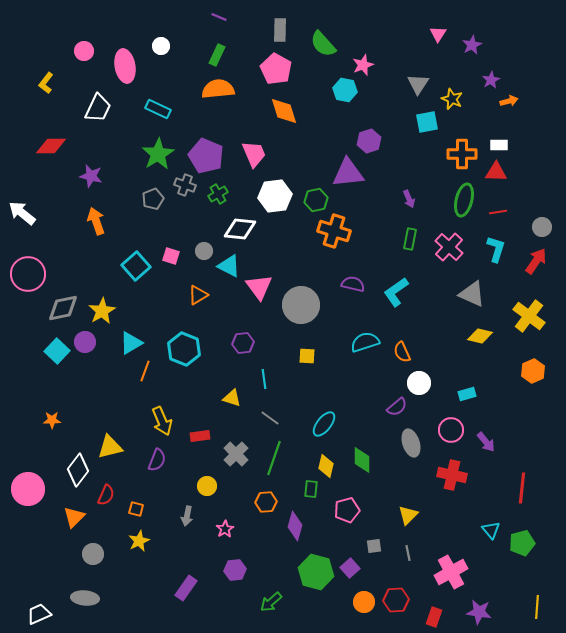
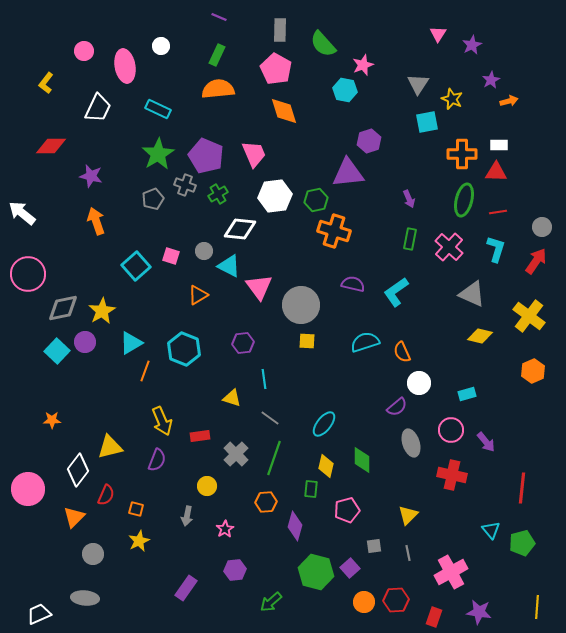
yellow square at (307, 356): moved 15 px up
